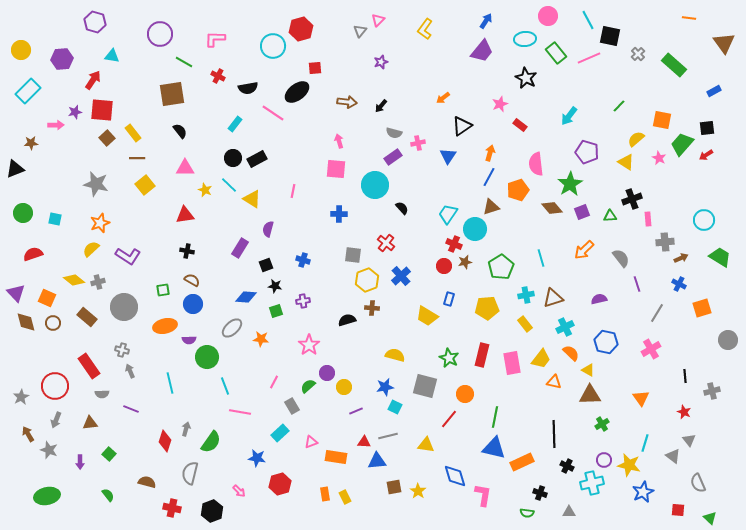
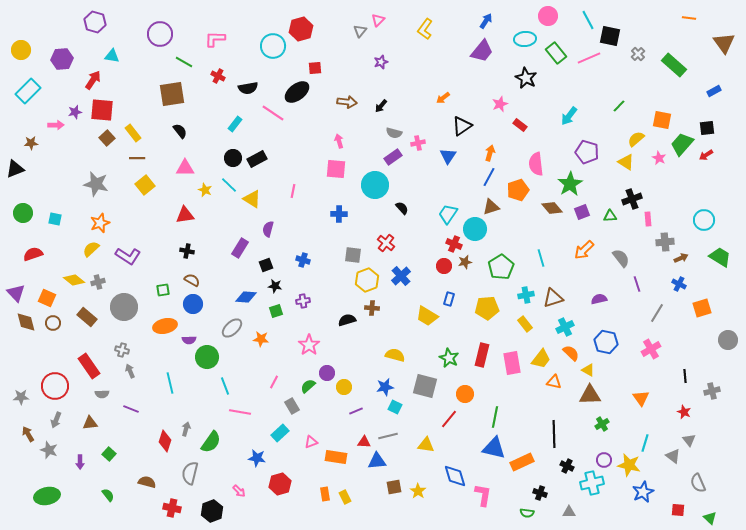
gray star at (21, 397): rotated 28 degrees clockwise
